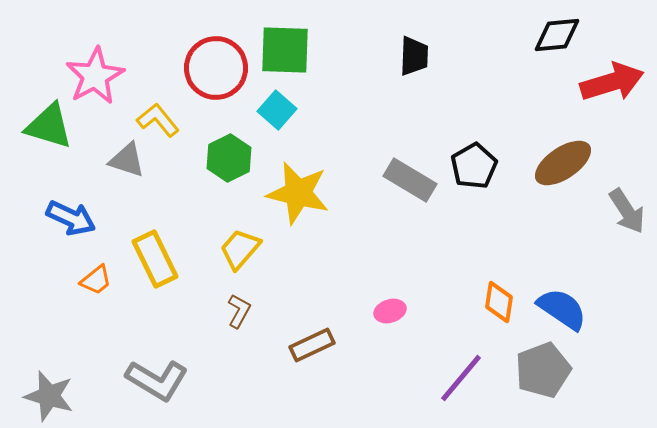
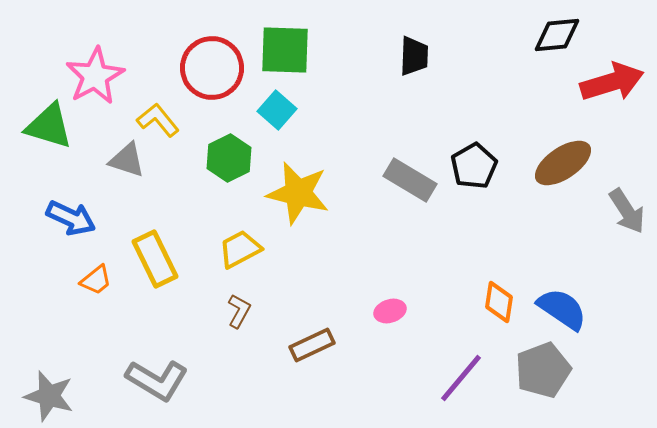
red circle: moved 4 px left
yellow trapezoid: rotated 21 degrees clockwise
